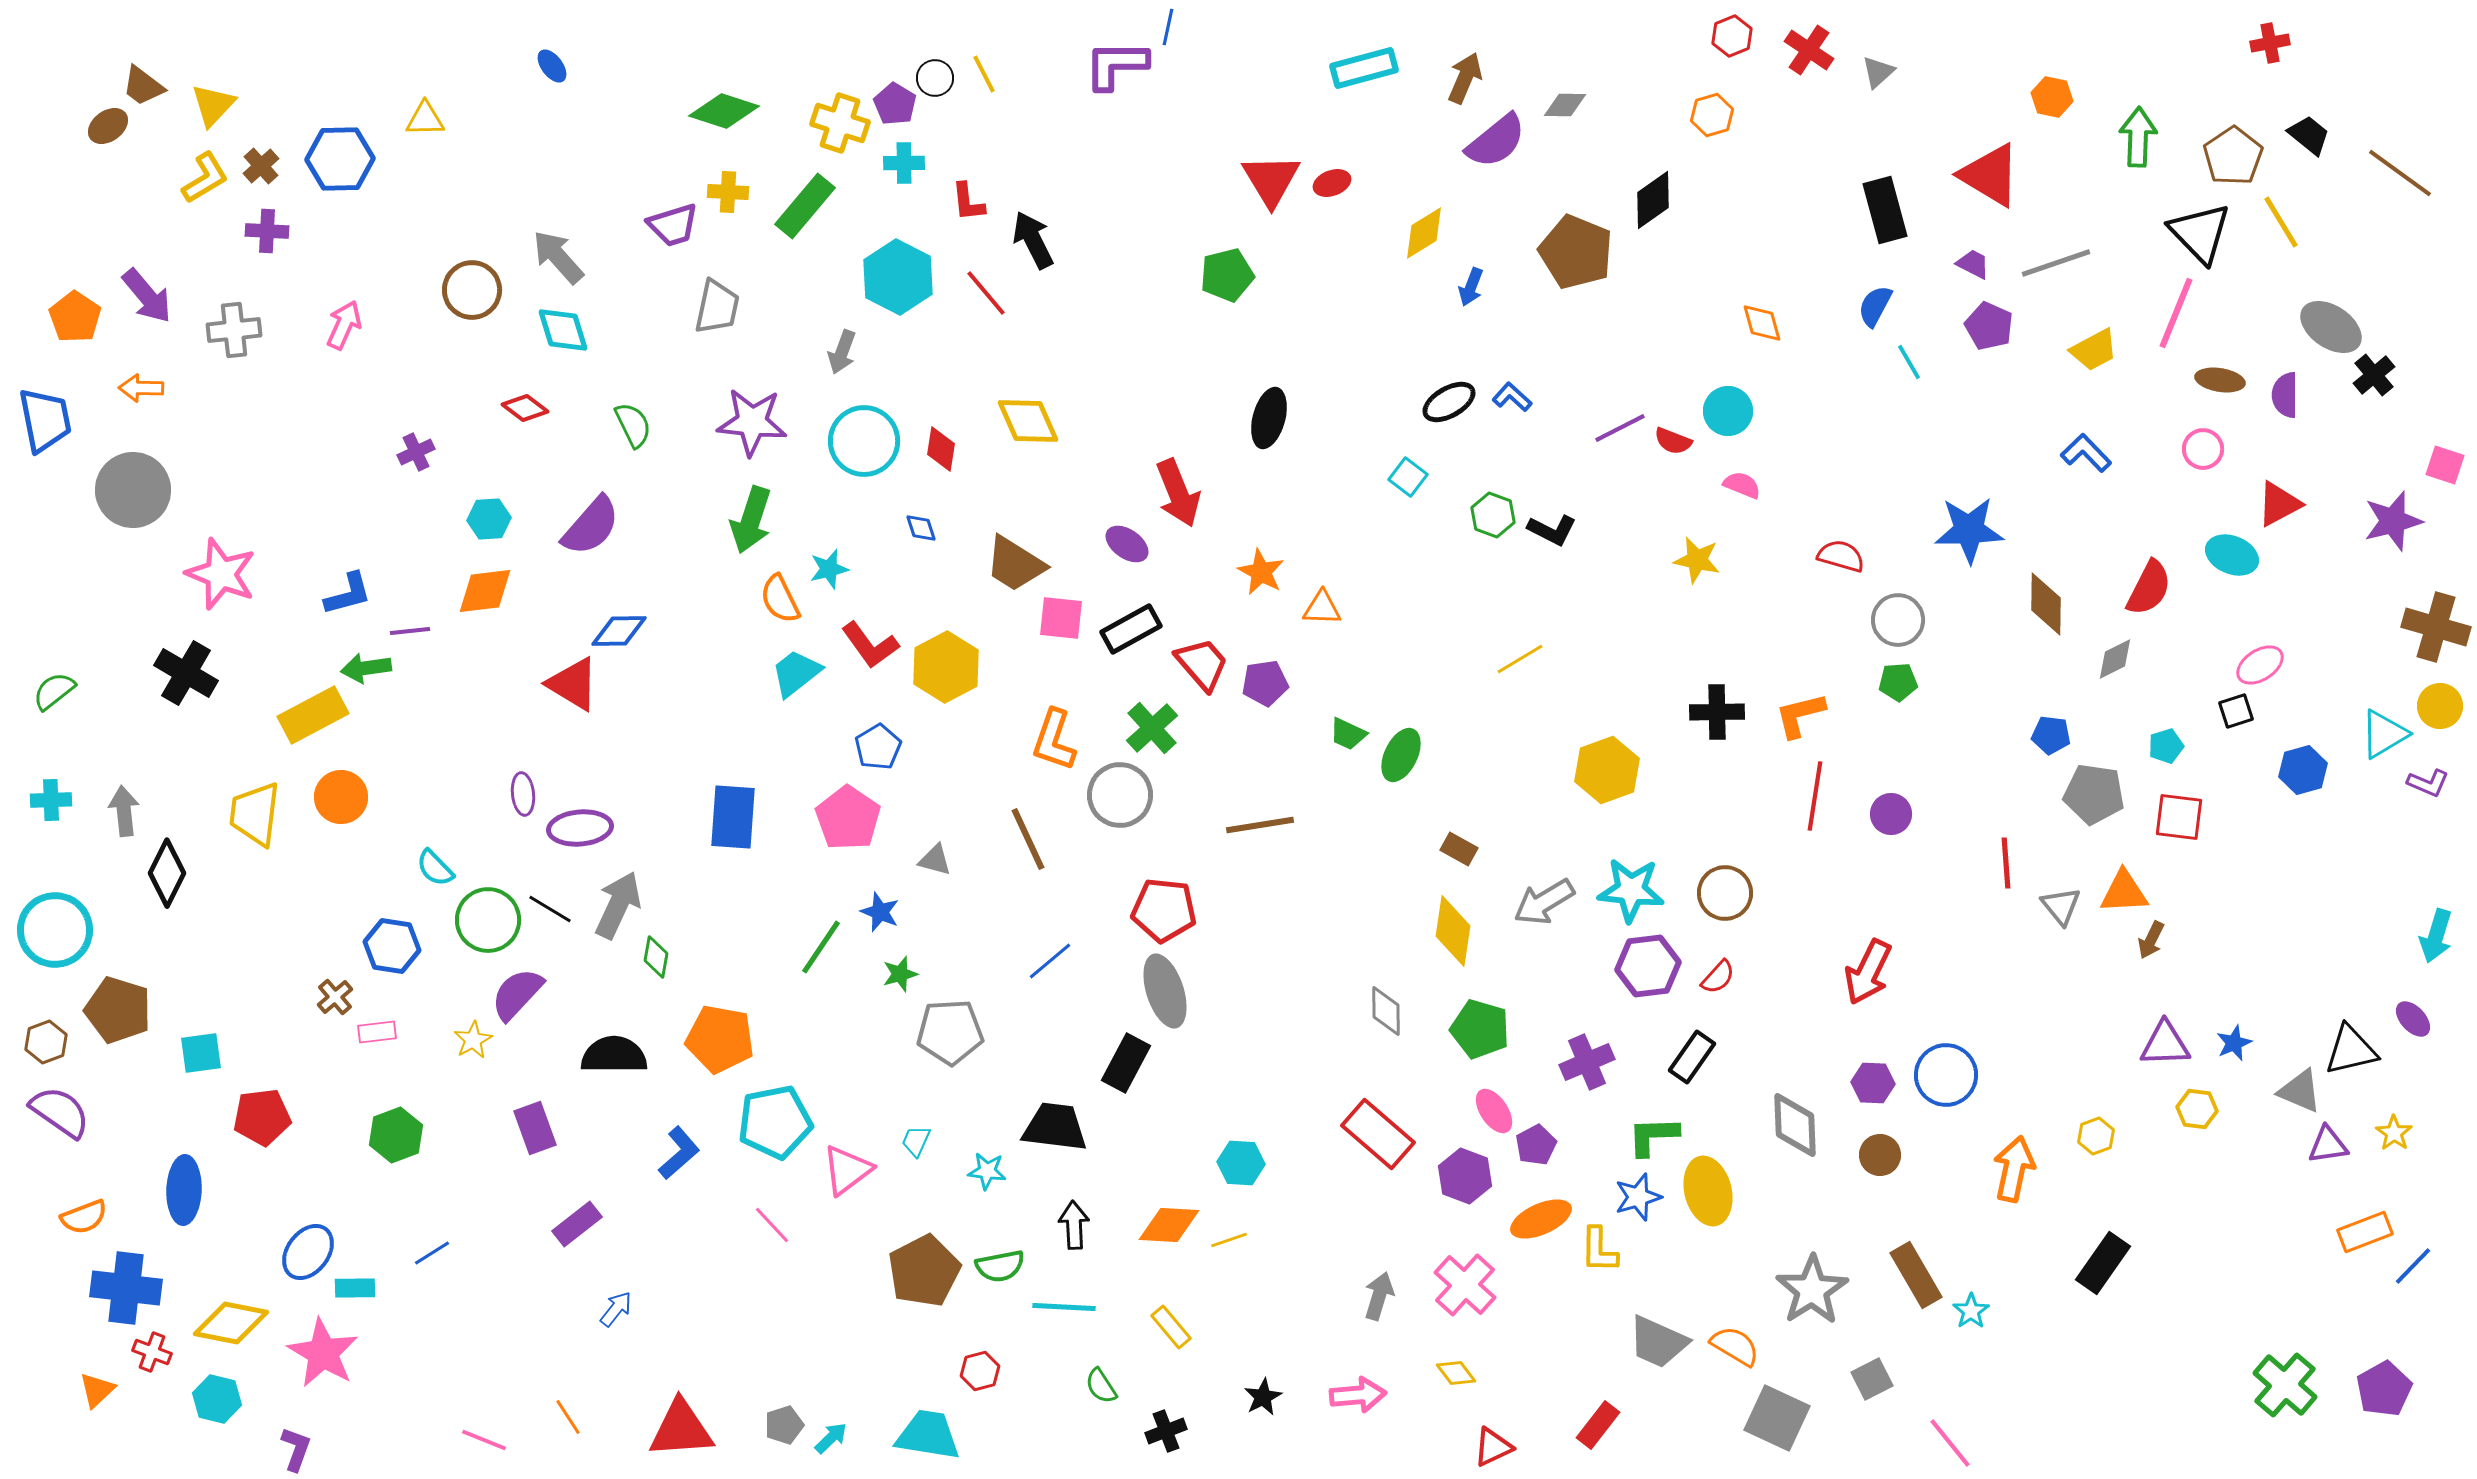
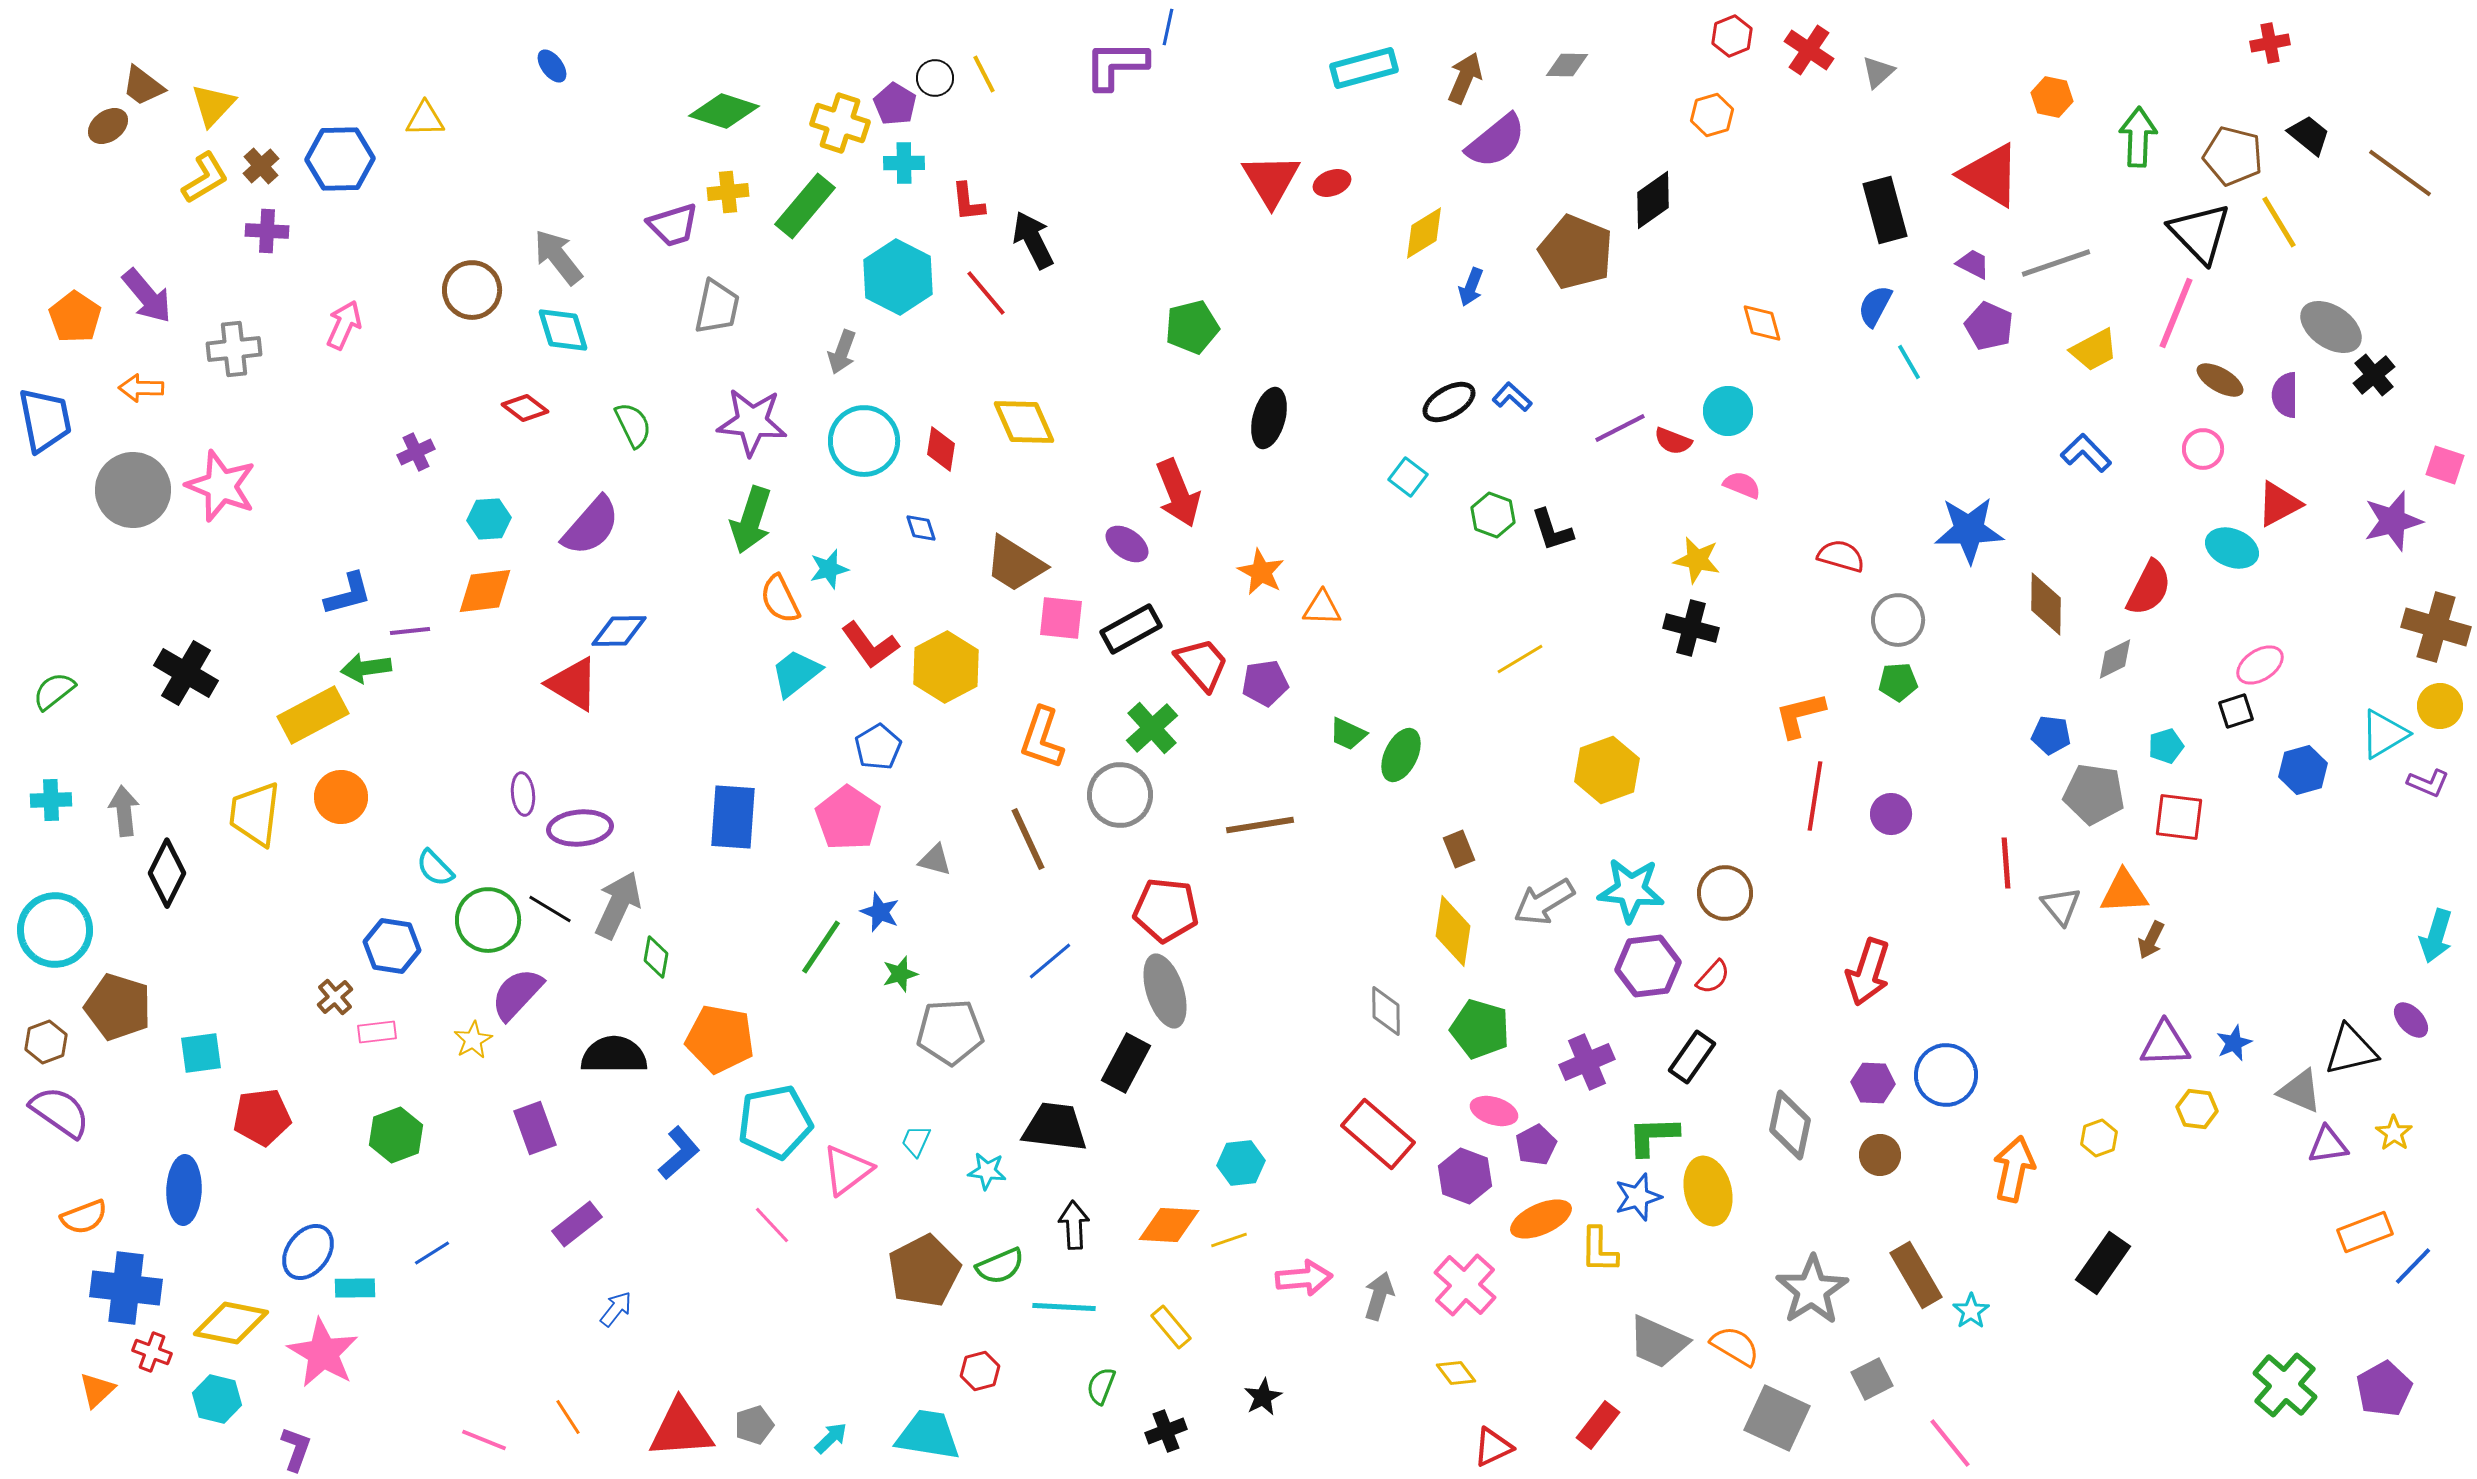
gray diamond at (1565, 105): moved 2 px right, 40 px up
brown pentagon at (2233, 156): rotated 24 degrees counterclockwise
yellow cross at (728, 192): rotated 9 degrees counterclockwise
yellow line at (2281, 222): moved 2 px left
gray arrow at (558, 257): rotated 4 degrees clockwise
green pentagon at (1227, 275): moved 35 px left, 52 px down
gray cross at (234, 330): moved 19 px down
brown ellipse at (2220, 380): rotated 21 degrees clockwise
yellow diamond at (1028, 421): moved 4 px left, 1 px down
black L-shape at (1552, 530): rotated 45 degrees clockwise
cyan ellipse at (2232, 555): moved 7 px up
pink star at (221, 574): moved 88 px up
black cross at (1717, 712): moved 26 px left, 84 px up; rotated 16 degrees clockwise
orange L-shape at (1054, 740): moved 12 px left, 2 px up
brown rectangle at (1459, 849): rotated 39 degrees clockwise
red pentagon at (1164, 910): moved 2 px right
red arrow at (1868, 972): rotated 8 degrees counterclockwise
red semicircle at (1718, 977): moved 5 px left
brown pentagon at (118, 1010): moved 3 px up
purple ellipse at (2413, 1019): moved 2 px left, 1 px down
pink ellipse at (1494, 1111): rotated 39 degrees counterclockwise
gray diamond at (1795, 1125): moved 5 px left; rotated 14 degrees clockwise
yellow hexagon at (2096, 1136): moved 3 px right, 2 px down
cyan hexagon at (1241, 1163): rotated 9 degrees counterclockwise
green semicircle at (1000, 1266): rotated 12 degrees counterclockwise
green semicircle at (1101, 1386): rotated 54 degrees clockwise
pink arrow at (1358, 1395): moved 54 px left, 117 px up
gray pentagon at (784, 1425): moved 30 px left
